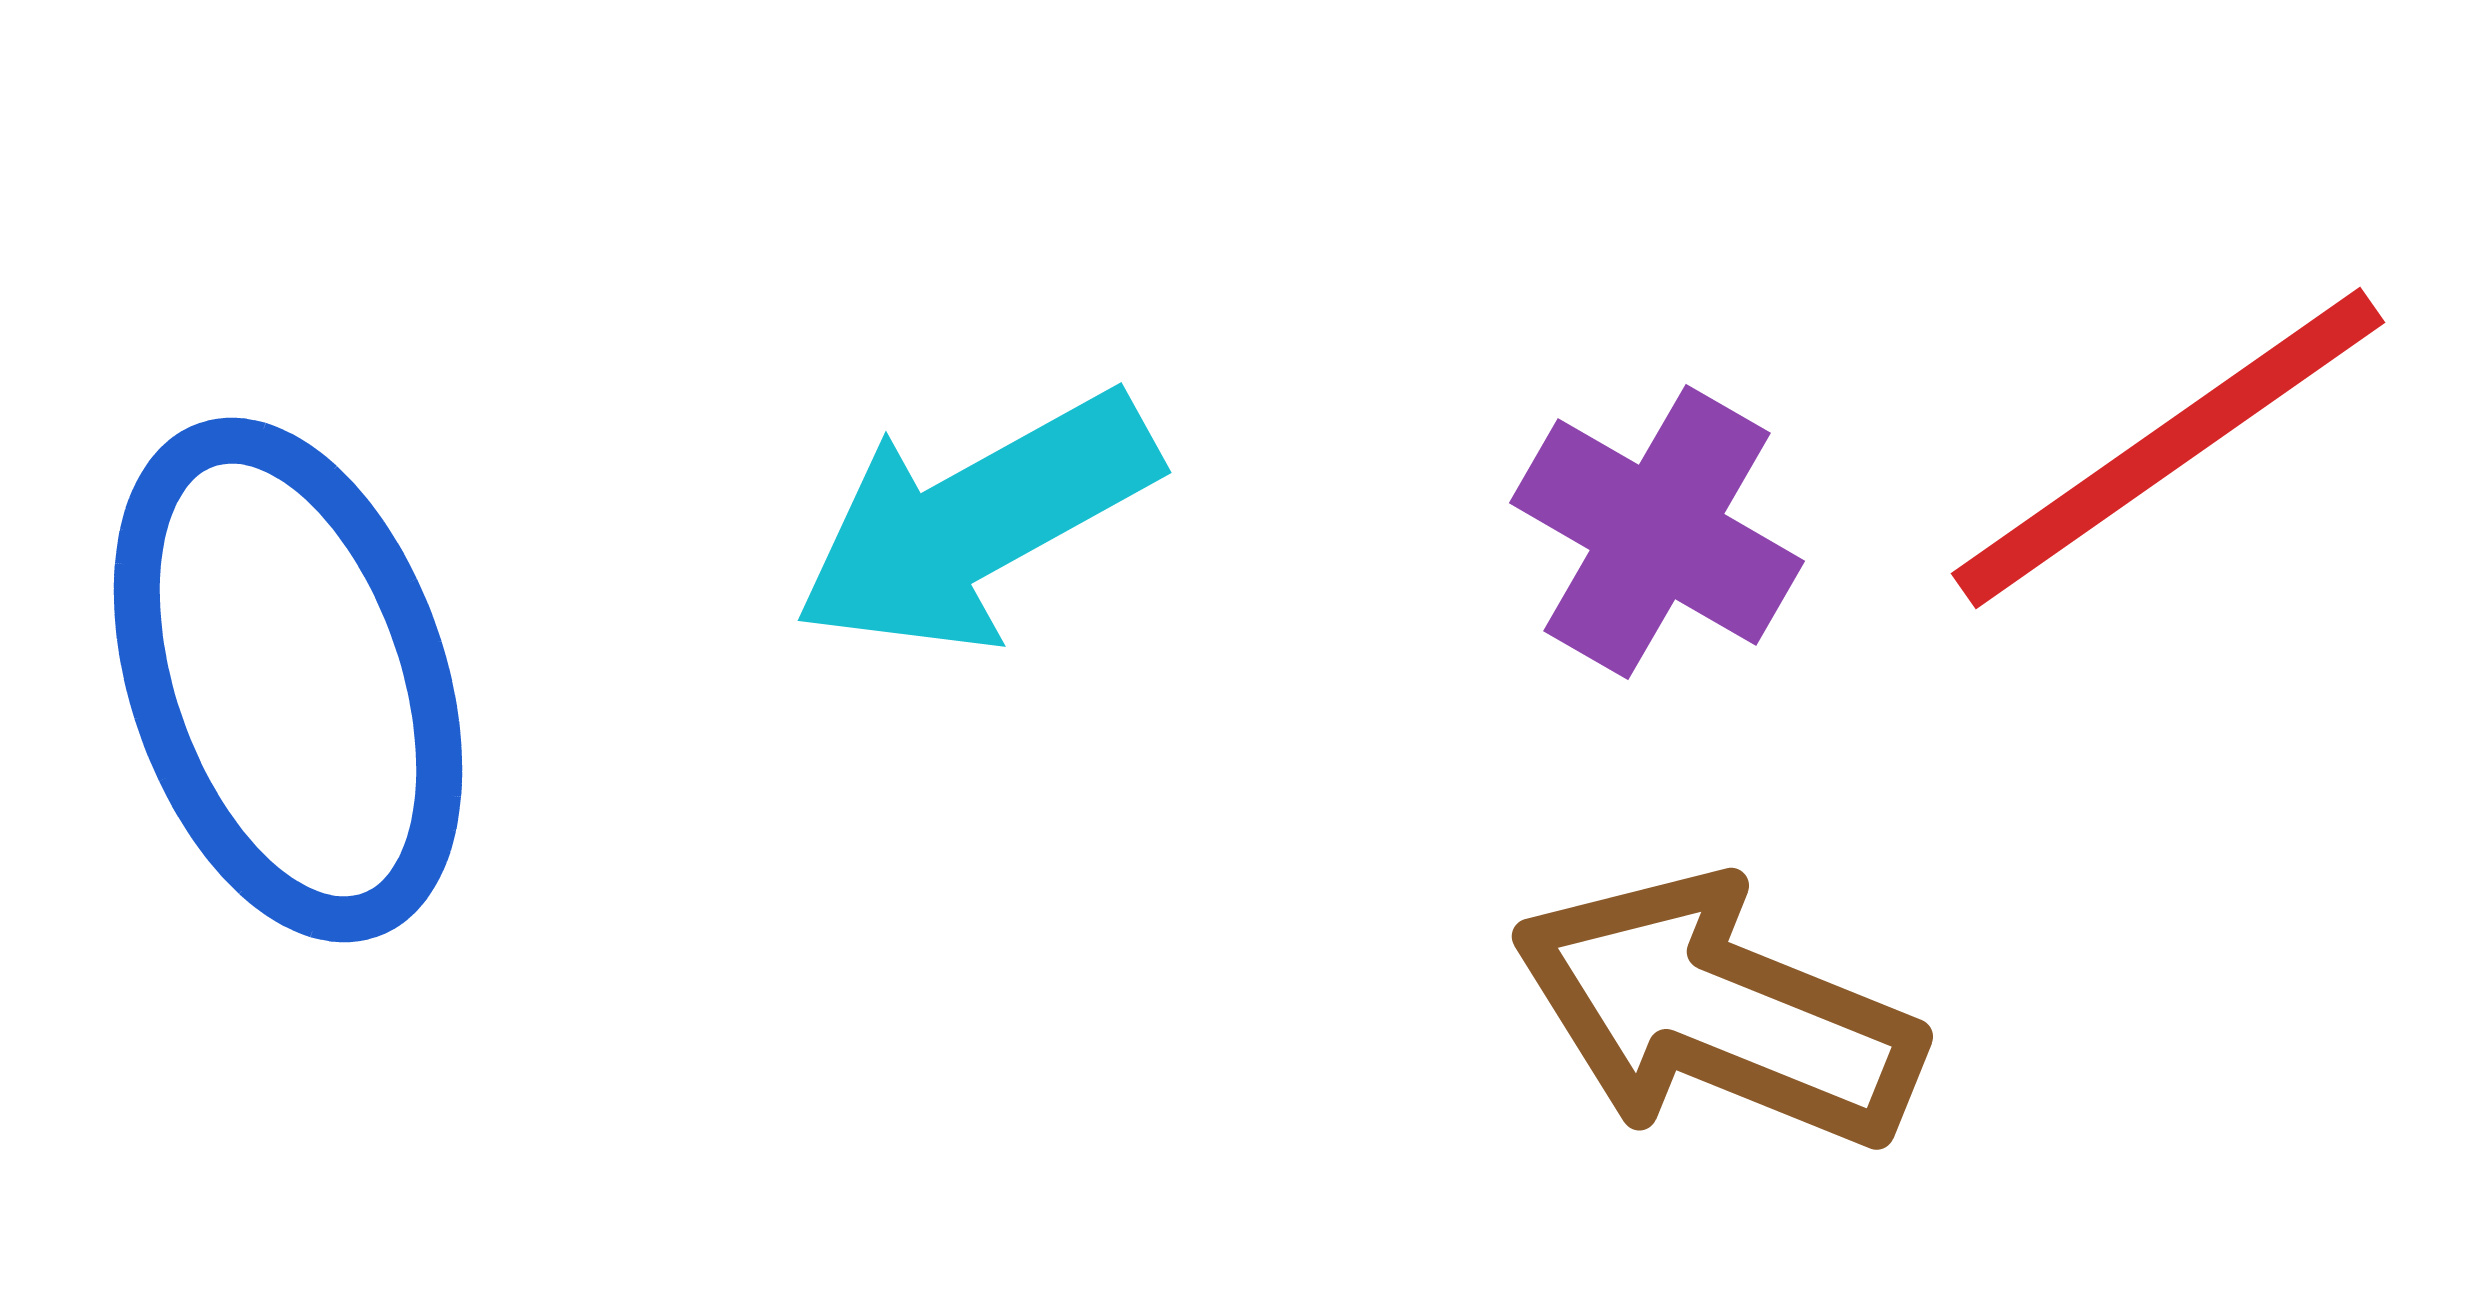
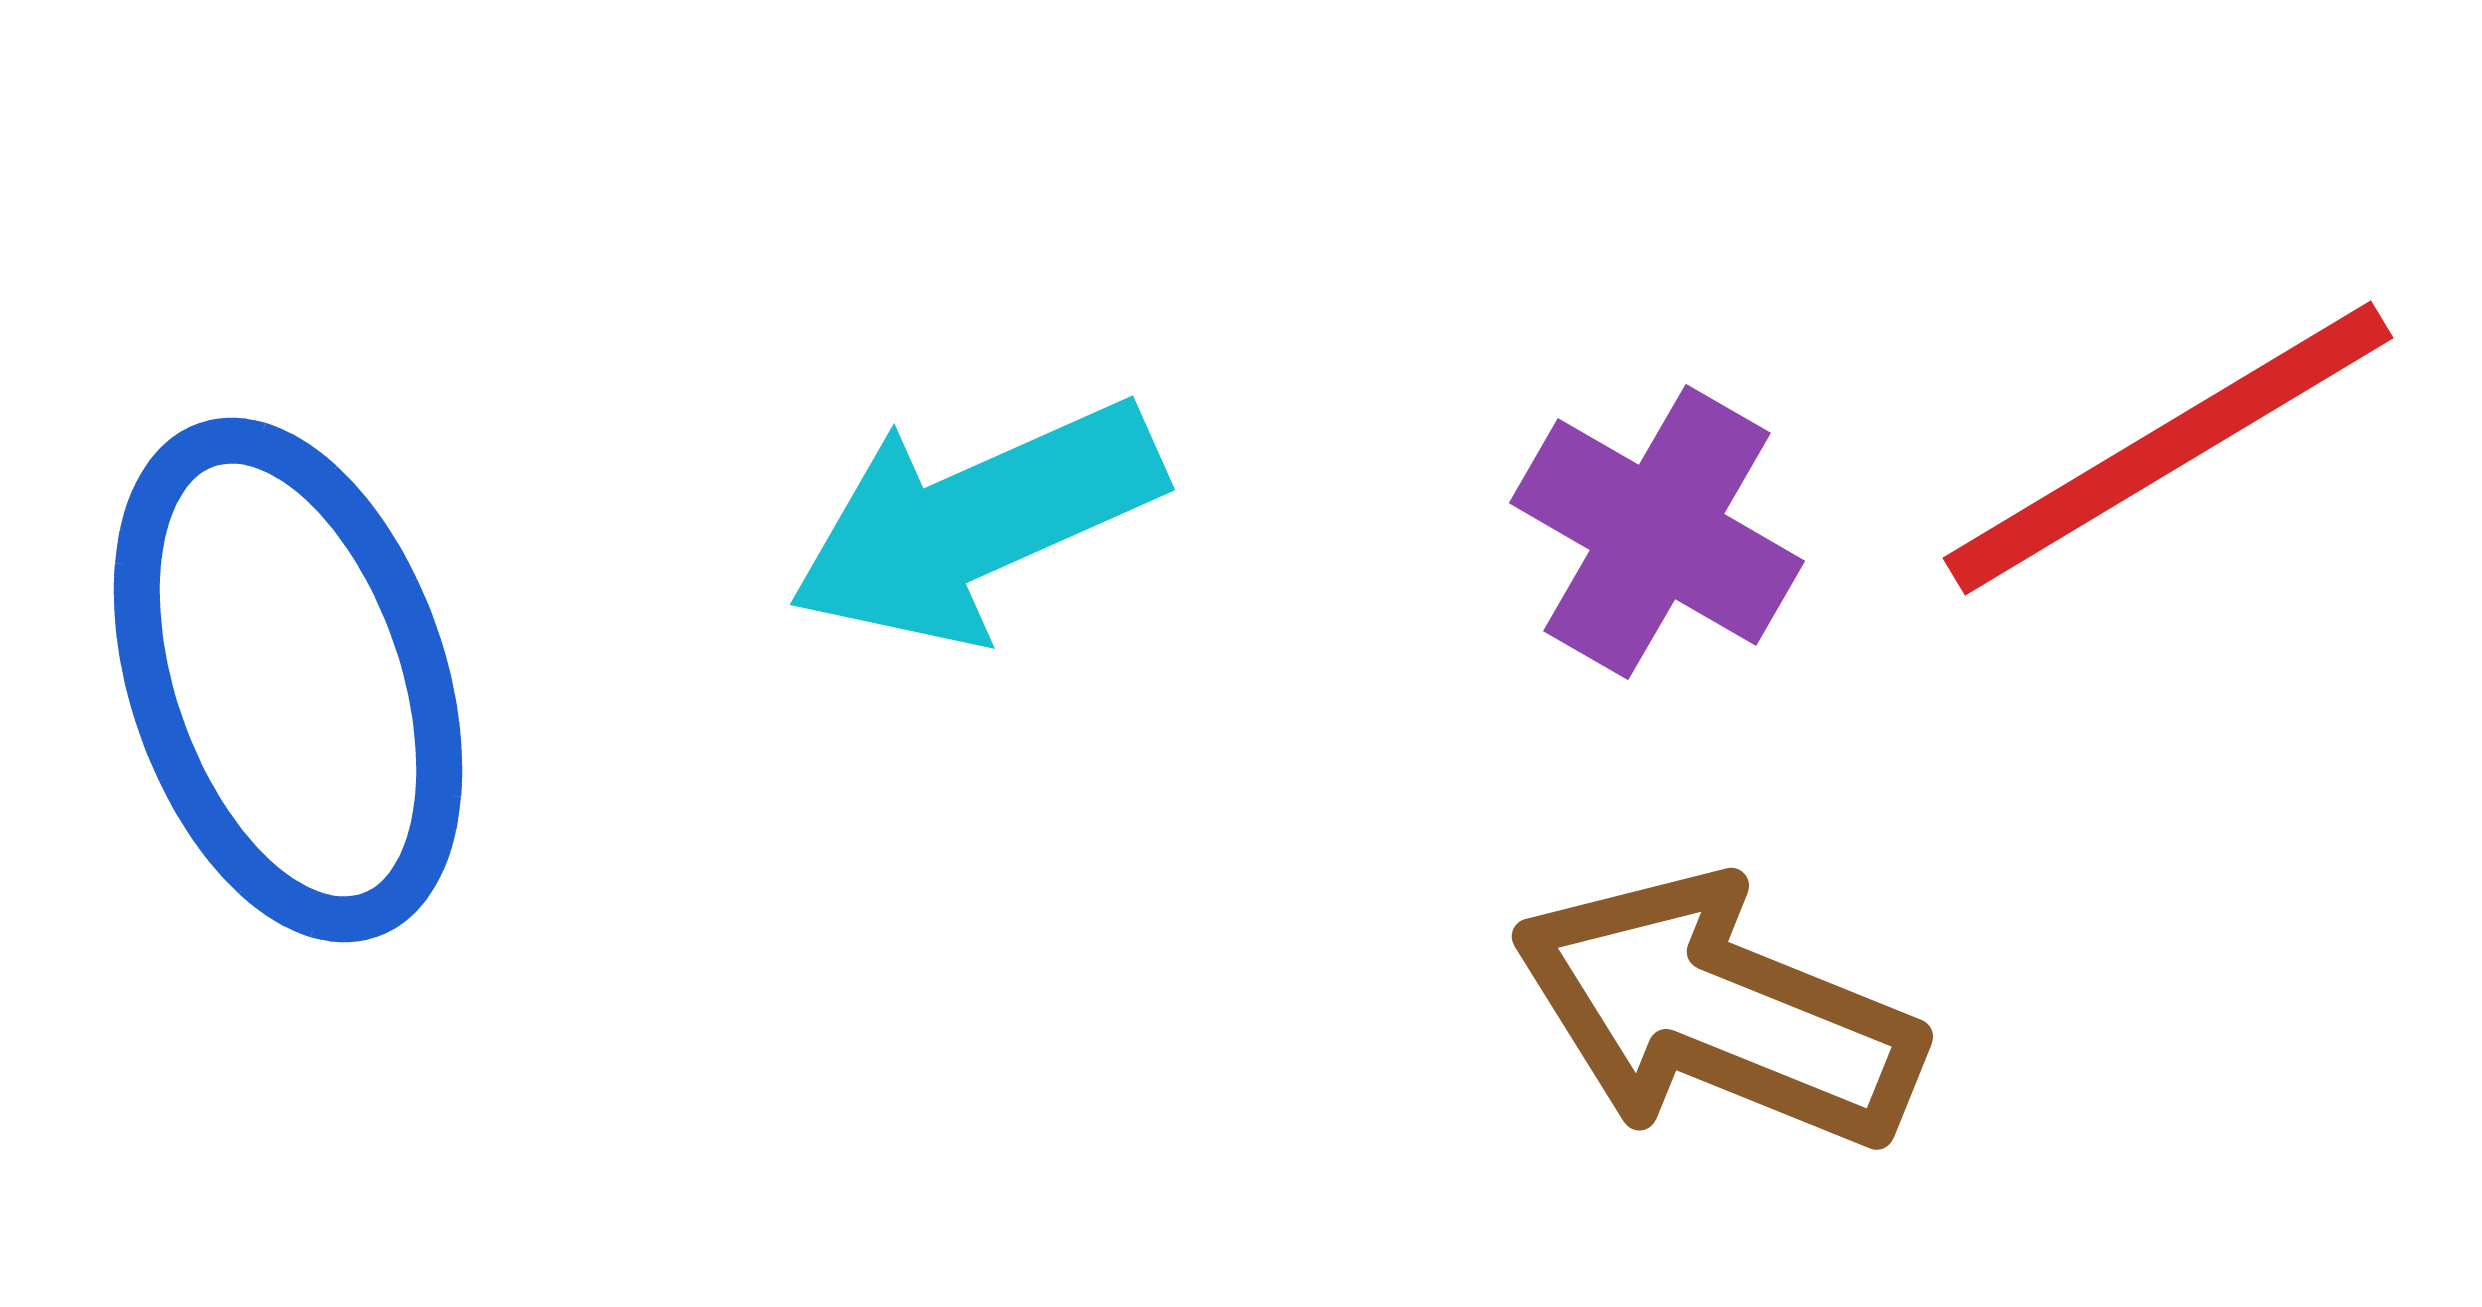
red line: rotated 4 degrees clockwise
cyan arrow: rotated 5 degrees clockwise
